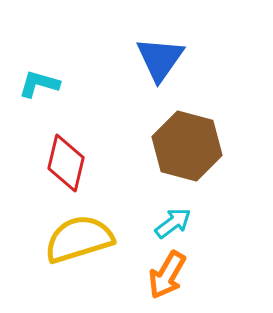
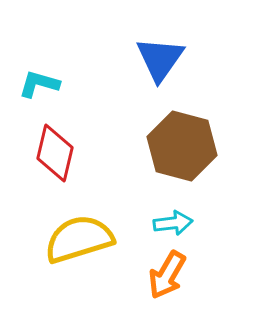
brown hexagon: moved 5 px left
red diamond: moved 11 px left, 10 px up
cyan arrow: rotated 30 degrees clockwise
